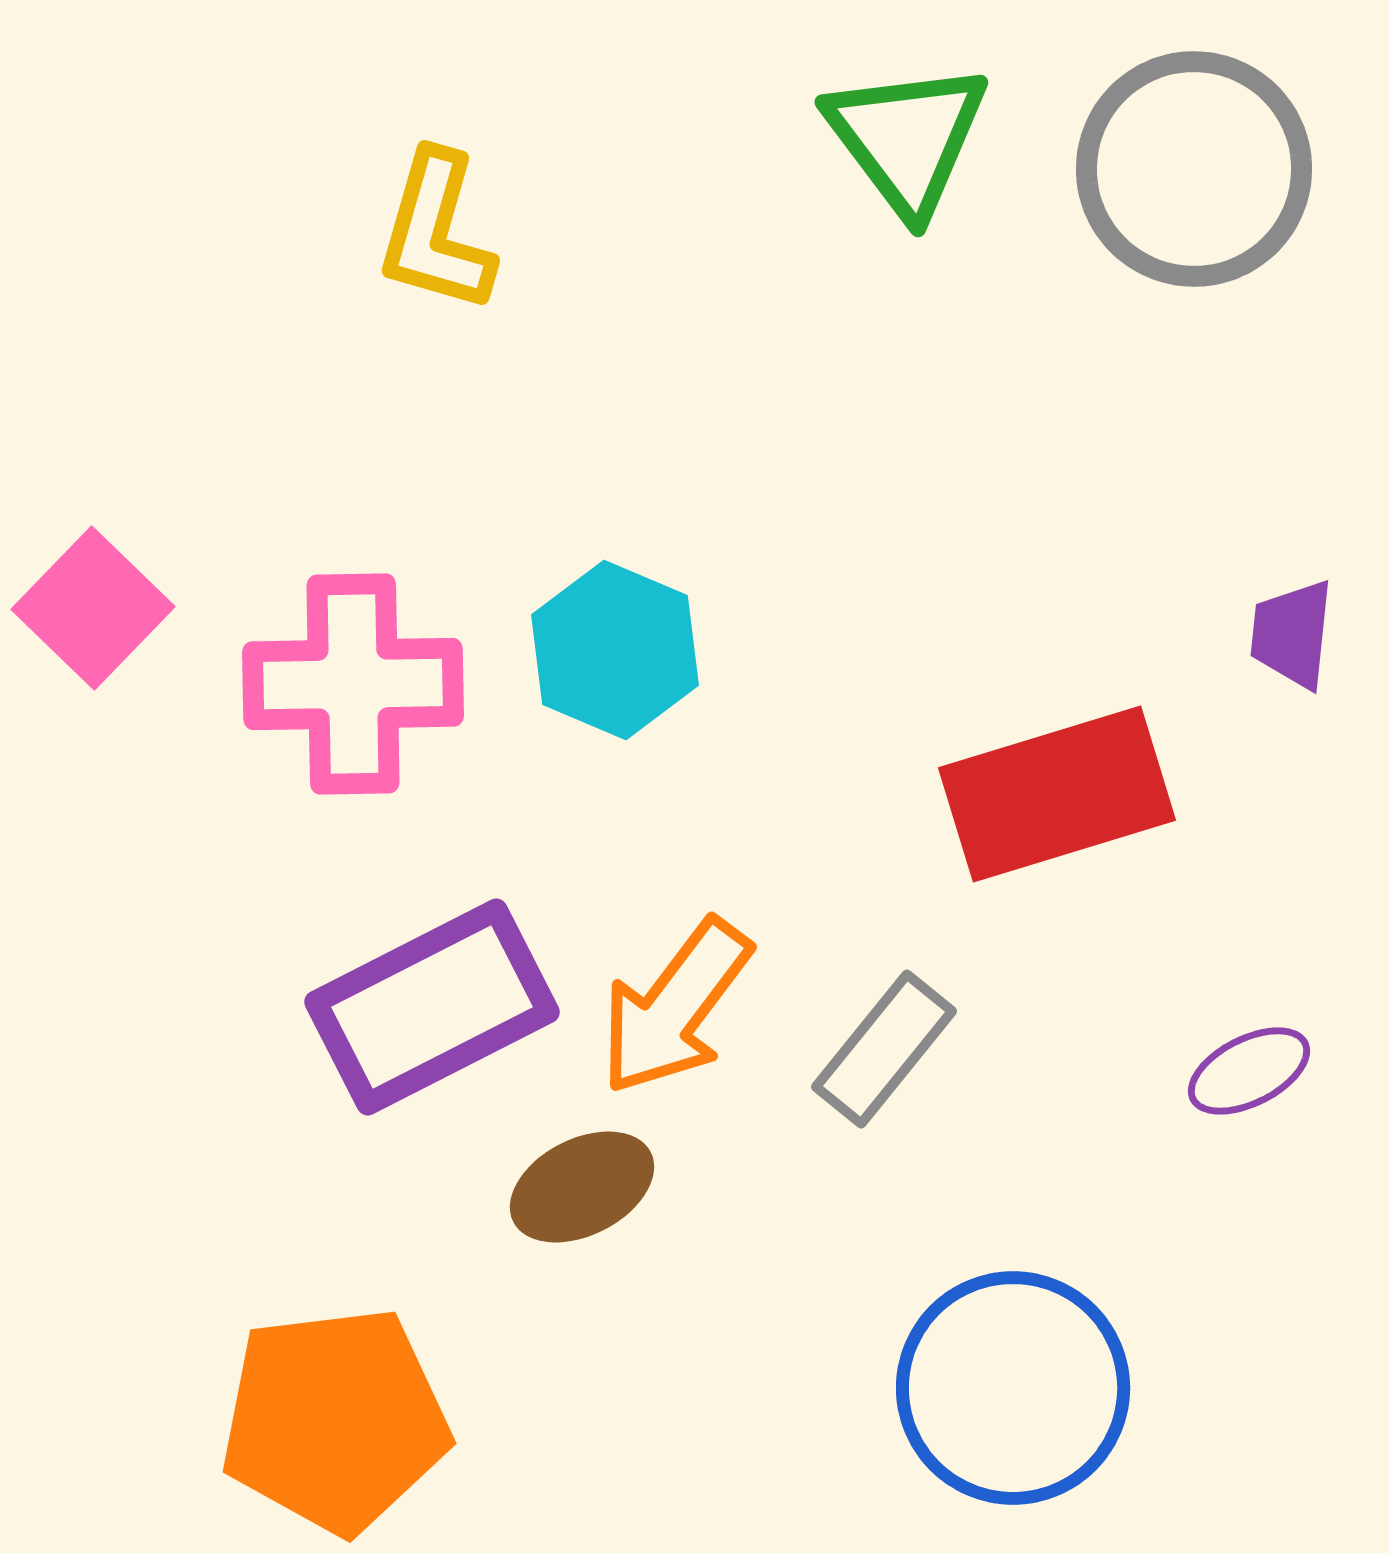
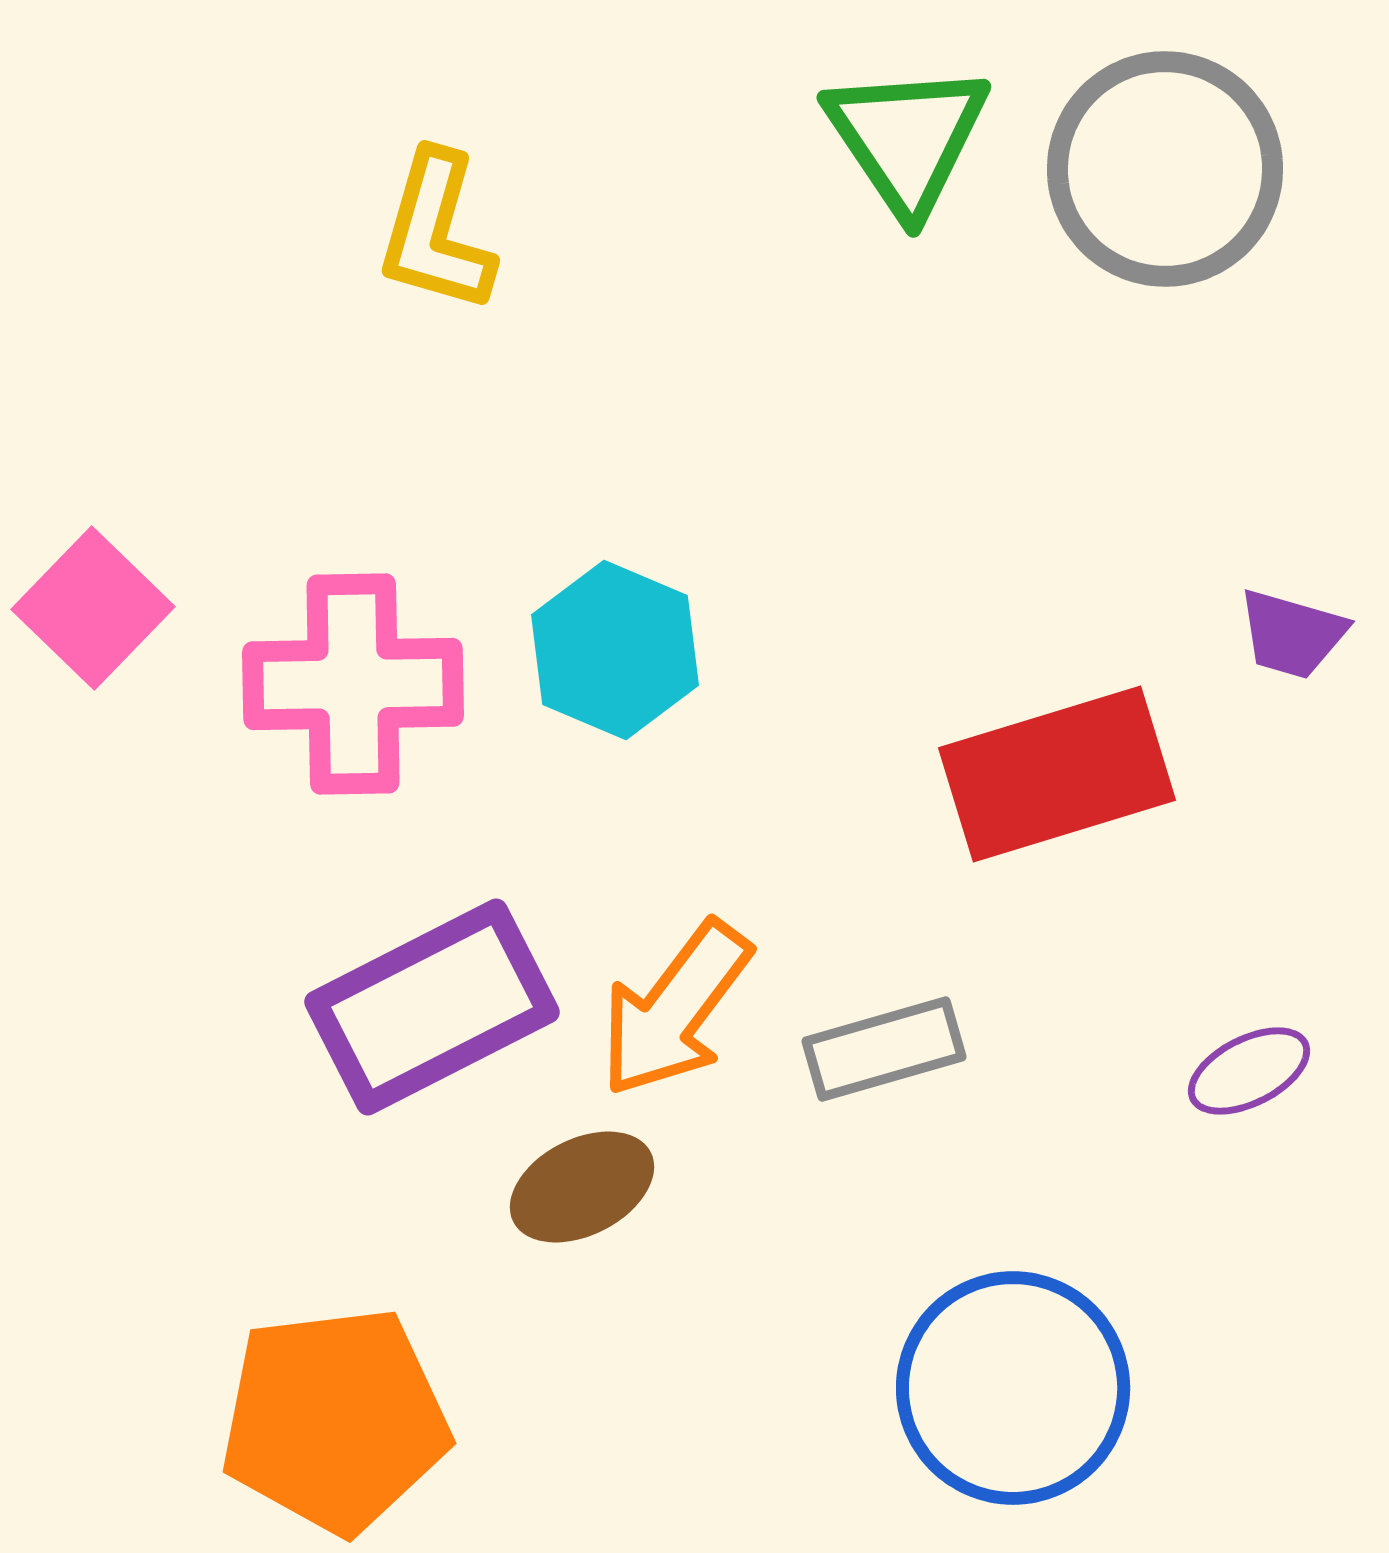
green triangle: rotated 3 degrees clockwise
gray circle: moved 29 px left
purple trapezoid: rotated 80 degrees counterclockwise
red rectangle: moved 20 px up
orange arrow: moved 2 px down
gray rectangle: rotated 35 degrees clockwise
